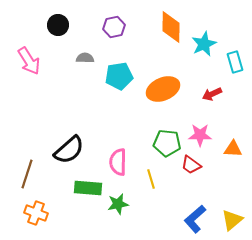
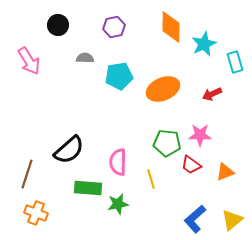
orange triangle: moved 8 px left, 23 px down; rotated 24 degrees counterclockwise
